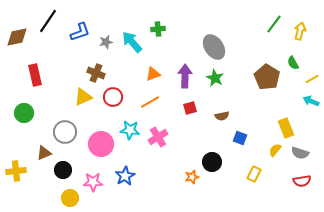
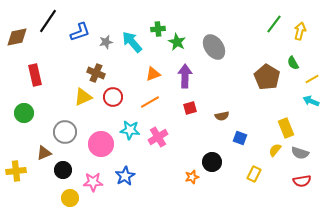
green star at (215, 78): moved 38 px left, 36 px up
